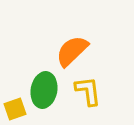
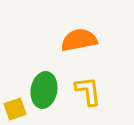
orange semicircle: moved 7 px right, 11 px up; rotated 33 degrees clockwise
